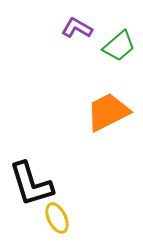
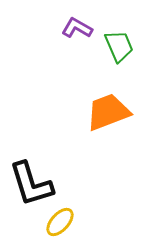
green trapezoid: rotated 72 degrees counterclockwise
orange trapezoid: rotated 6 degrees clockwise
yellow ellipse: moved 3 px right, 4 px down; rotated 68 degrees clockwise
